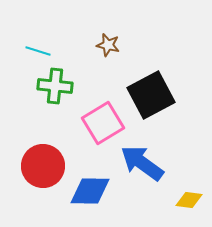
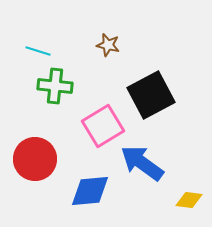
pink square: moved 3 px down
red circle: moved 8 px left, 7 px up
blue diamond: rotated 6 degrees counterclockwise
